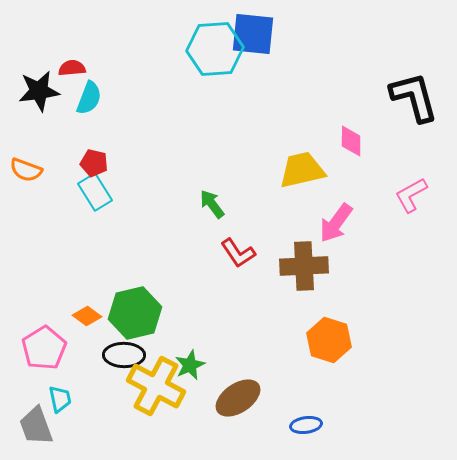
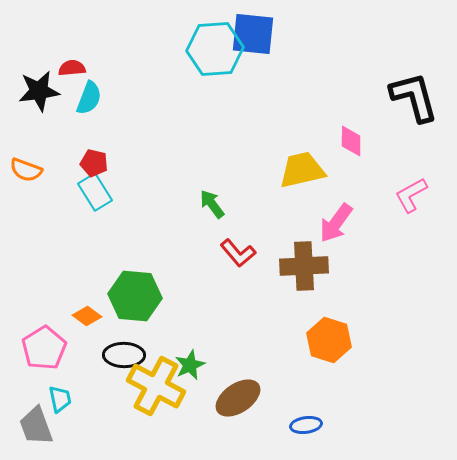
red L-shape: rotated 6 degrees counterclockwise
green hexagon: moved 17 px up; rotated 18 degrees clockwise
